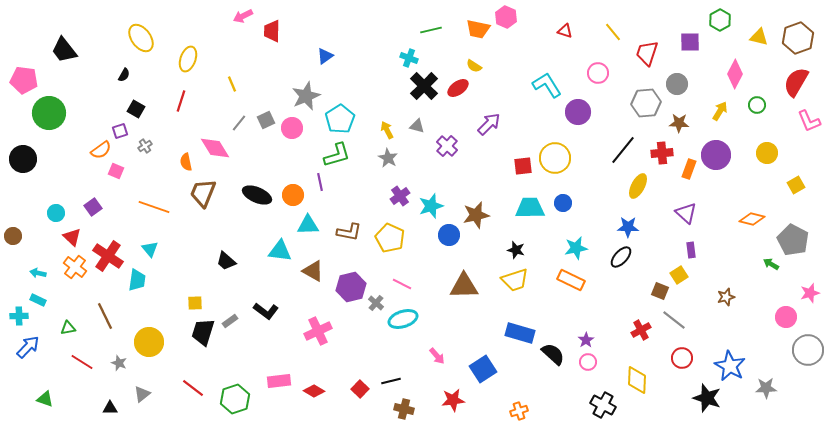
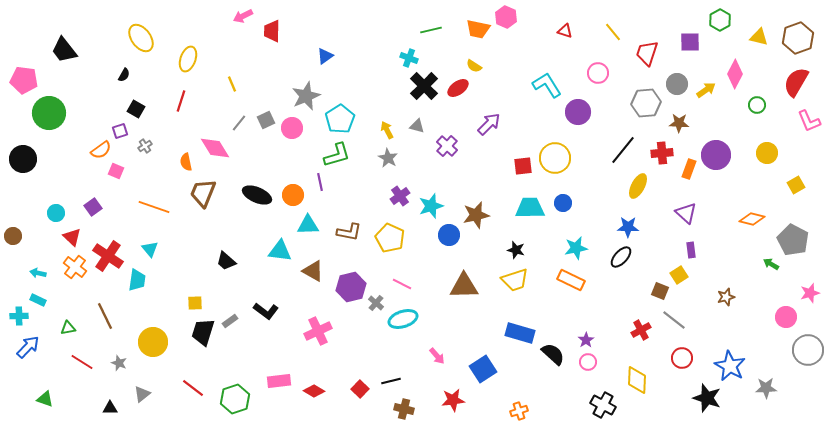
yellow arrow at (720, 111): moved 14 px left, 21 px up; rotated 24 degrees clockwise
yellow circle at (149, 342): moved 4 px right
